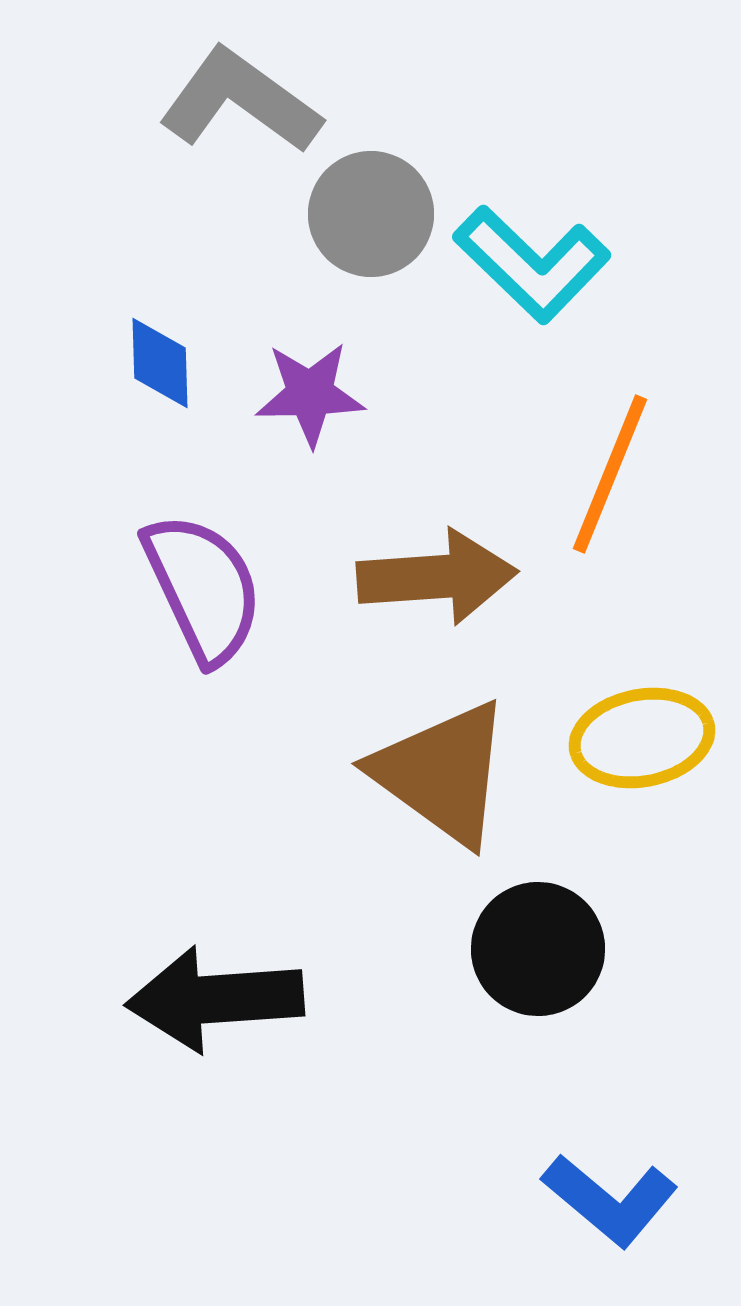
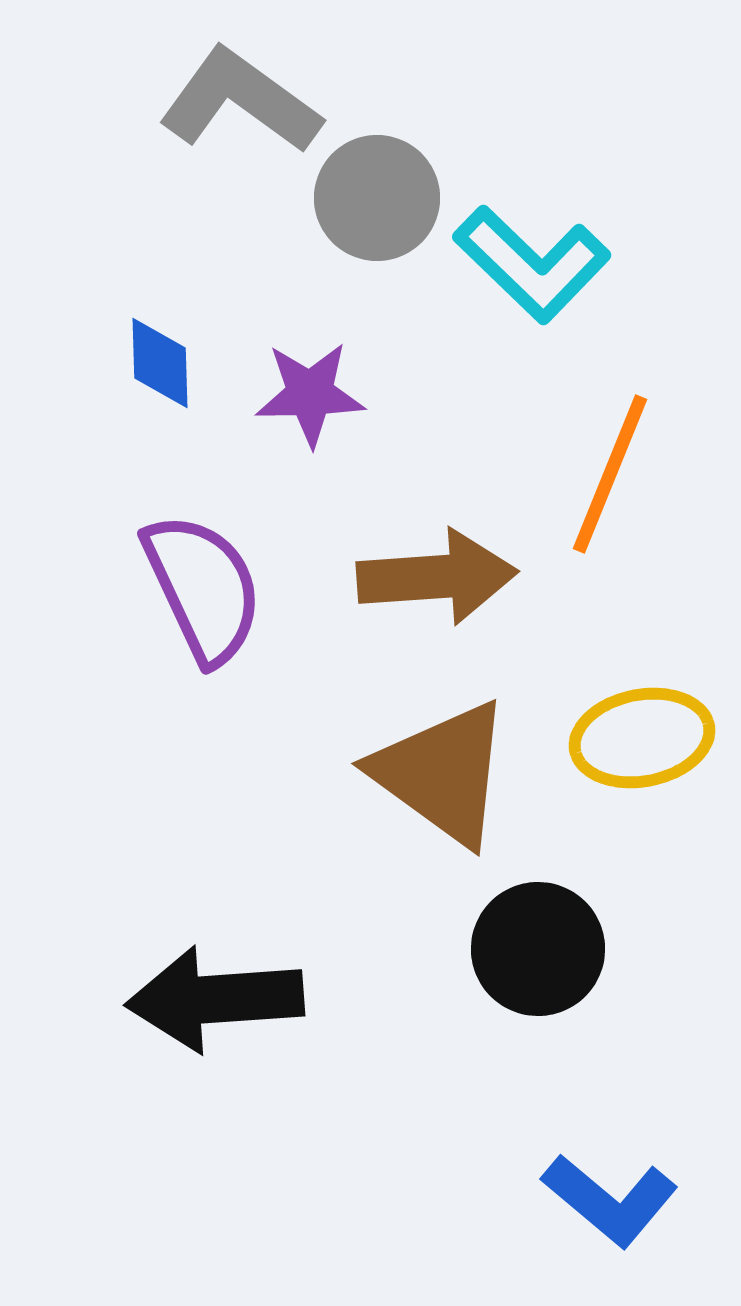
gray circle: moved 6 px right, 16 px up
